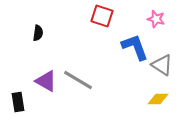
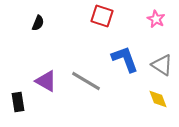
pink star: rotated 12 degrees clockwise
black semicircle: moved 10 px up; rotated 14 degrees clockwise
blue L-shape: moved 10 px left, 12 px down
gray line: moved 8 px right, 1 px down
yellow diamond: rotated 70 degrees clockwise
